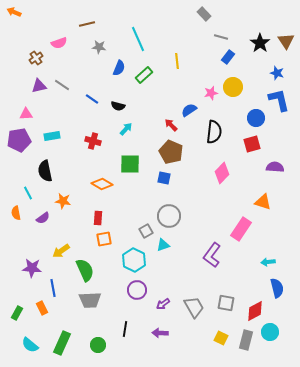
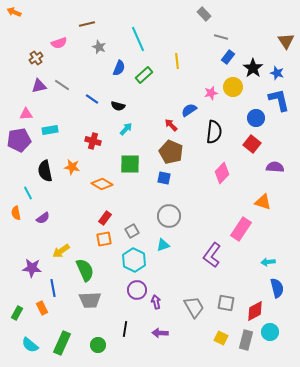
black star at (260, 43): moved 7 px left, 25 px down
gray star at (99, 47): rotated 16 degrees clockwise
cyan rectangle at (52, 136): moved 2 px left, 6 px up
red square at (252, 144): rotated 36 degrees counterclockwise
orange star at (63, 201): moved 9 px right, 34 px up
red rectangle at (98, 218): moved 7 px right; rotated 32 degrees clockwise
gray square at (146, 231): moved 14 px left
purple arrow at (163, 304): moved 7 px left, 2 px up; rotated 112 degrees clockwise
